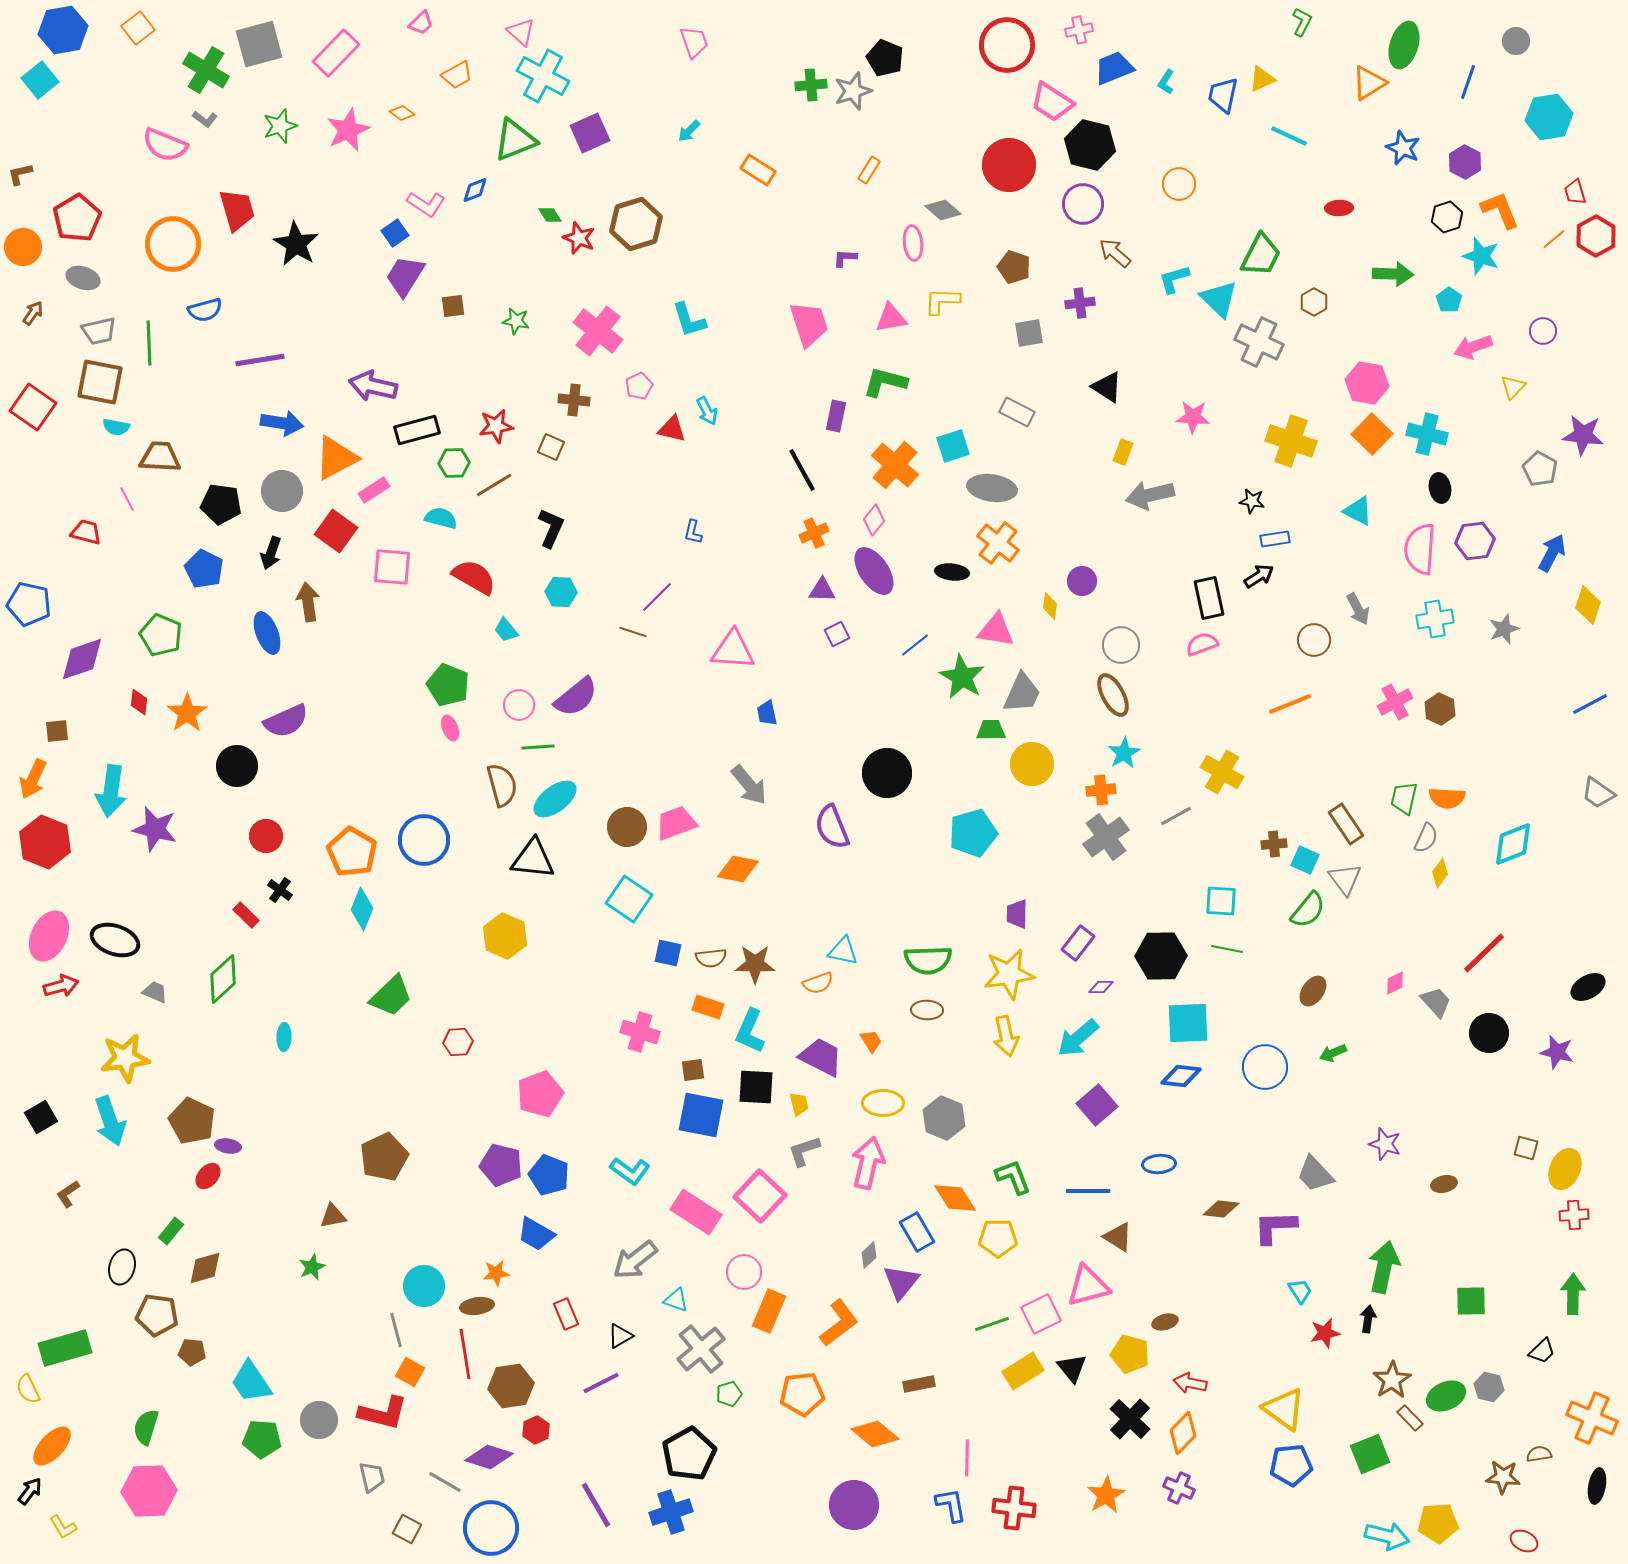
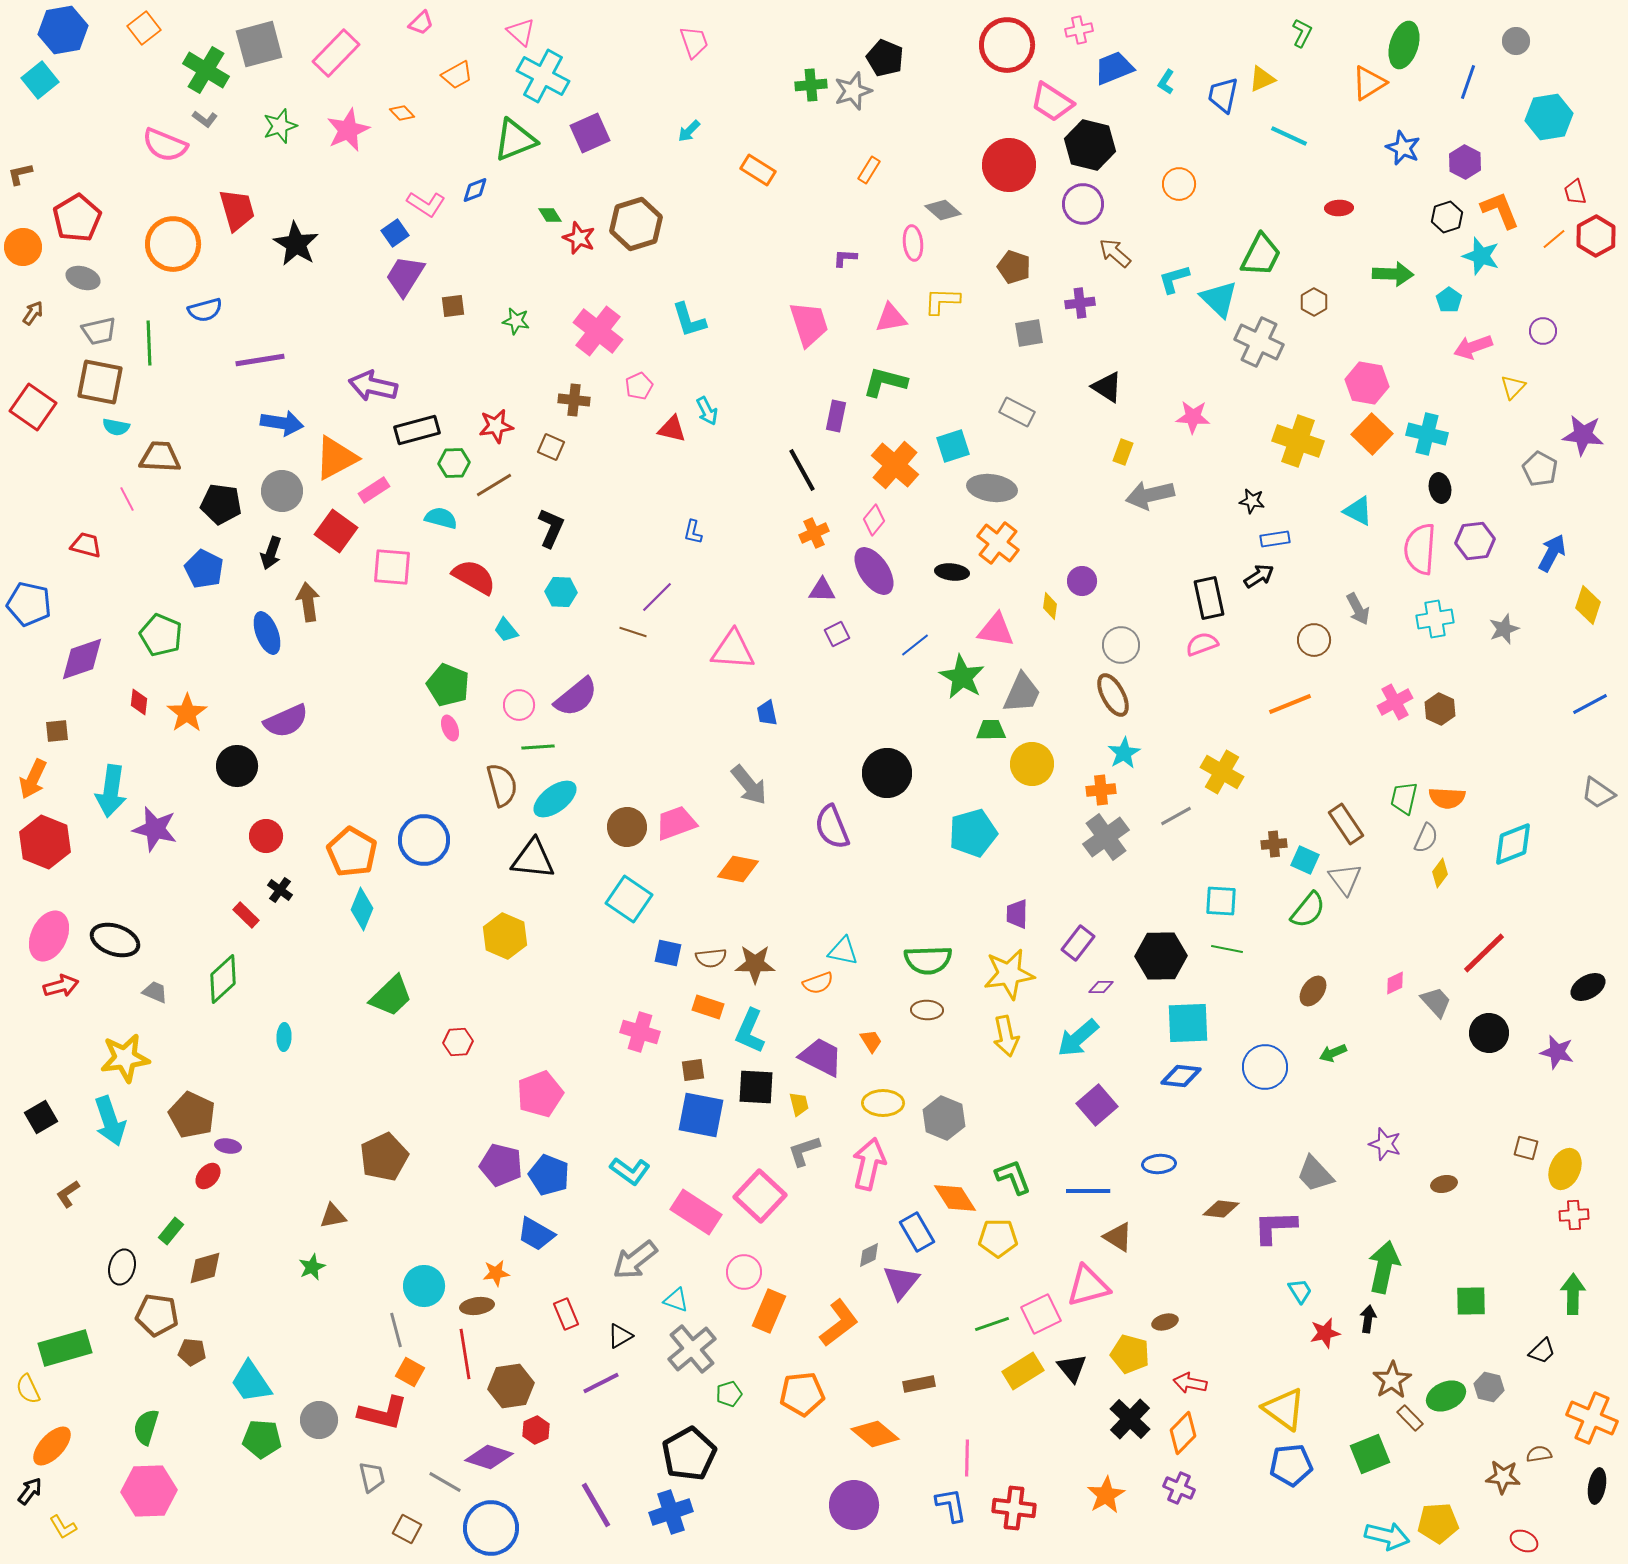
green L-shape at (1302, 22): moved 11 px down
orange square at (138, 28): moved 6 px right
orange diamond at (402, 113): rotated 10 degrees clockwise
yellow cross at (1291, 441): moved 7 px right
red trapezoid at (86, 532): moved 13 px down
brown pentagon at (192, 1121): moved 6 px up
pink arrow at (868, 1163): moved 1 px right, 1 px down
gray diamond at (869, 1255): rotated 16 degrees clockwise
gray cross at (701, 1349): moved 9 px left
